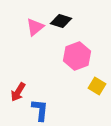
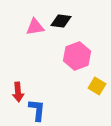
black diamond: rotated 10 degrees counterclockwise
pink triangle: rotated 30 degrees clockwise
red arrow: rotated 36 degrees counterclockwise
blue L-shape: moved 3 px left
